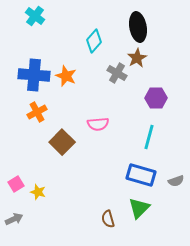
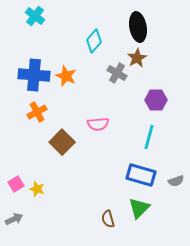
purple hexagon: moved 2 px down
yellow star: moved 1 px left, 3 px up
